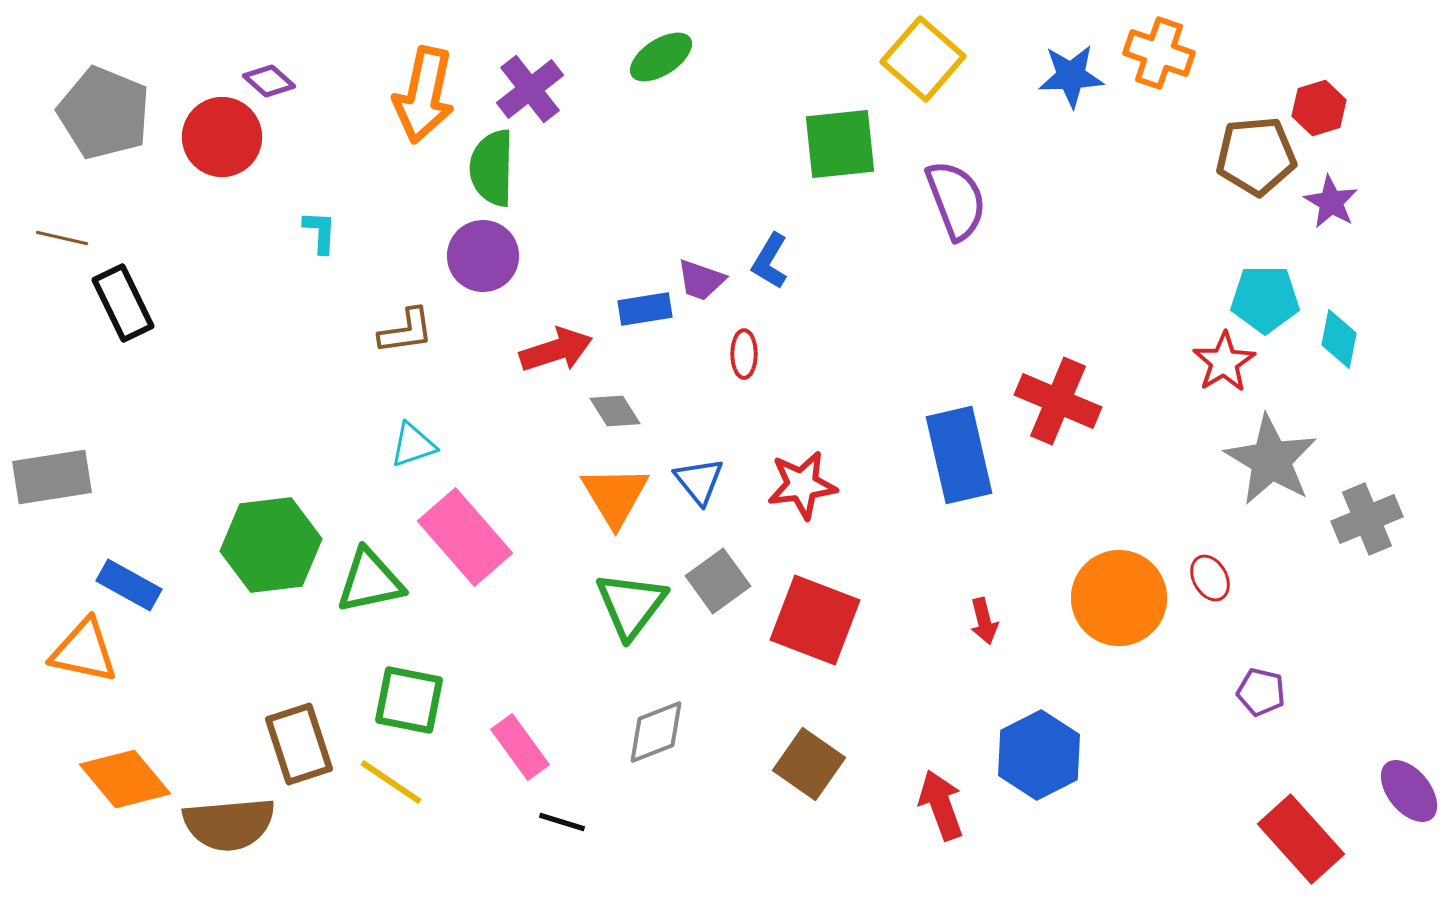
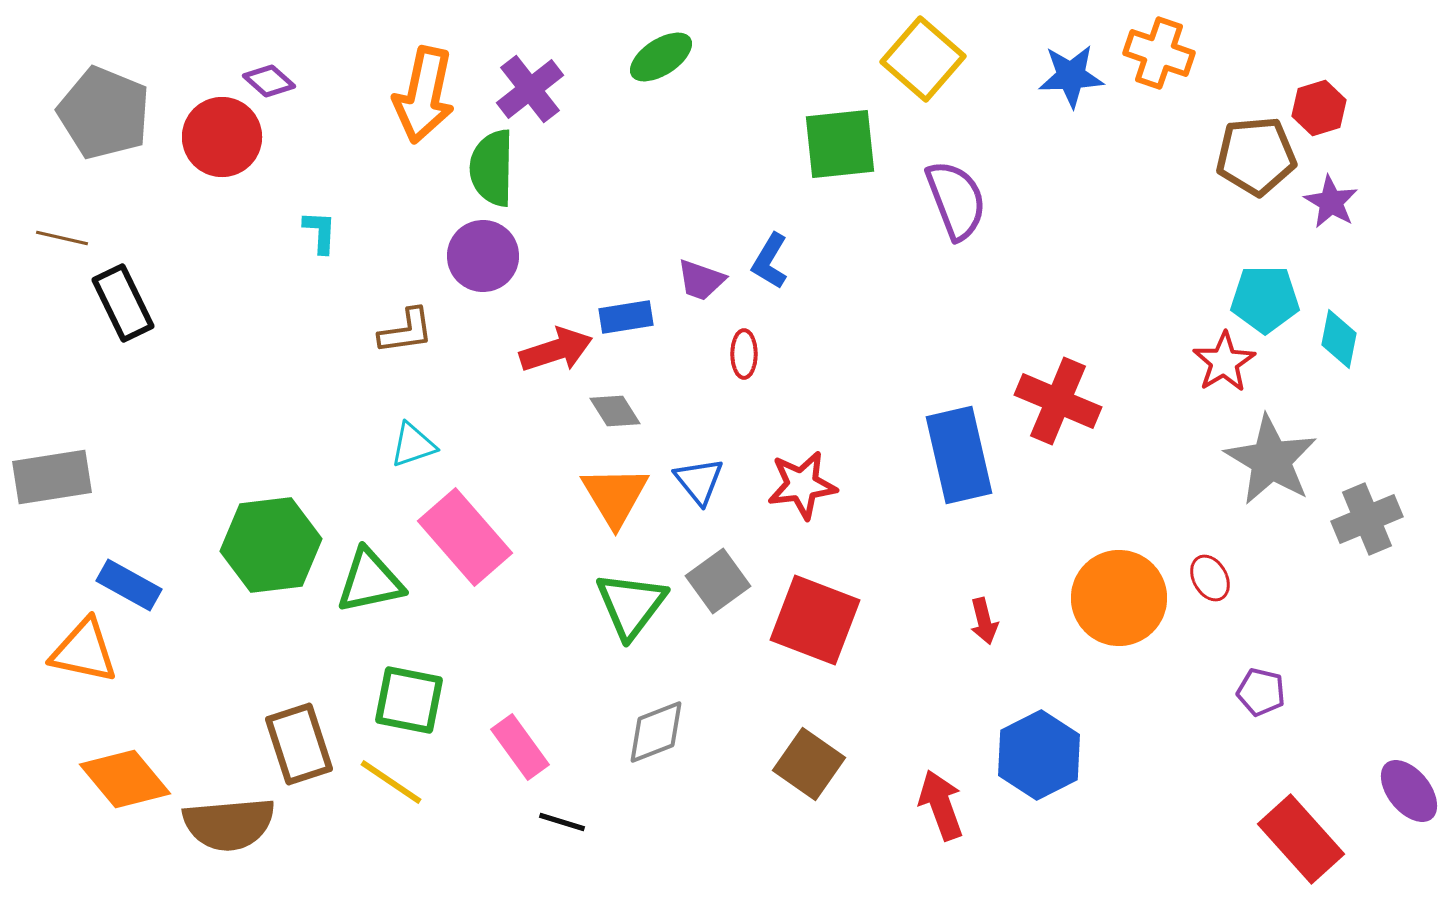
blue rectangle at (645, 309): moved 19 px left, 8 px down
